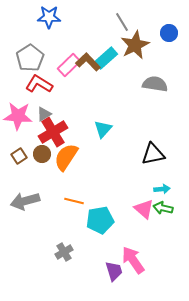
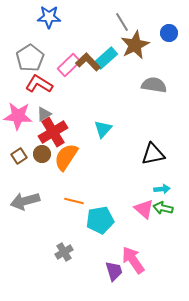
gray semicircle: moved 1 px left, 1 px down
